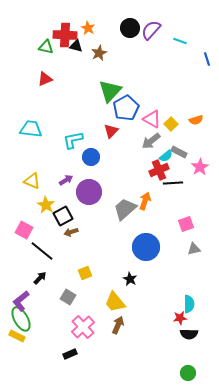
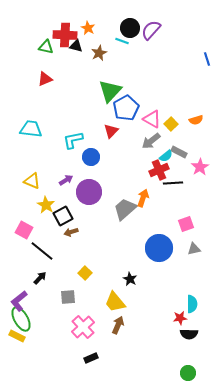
cyan line at (180, 41): moved 58 px left
orange arrow at (145, 201): moved 2 px left, 3 px up
blue circle at (146, 247): moved 13 px right, 1 px down
yellow square at (85, 273): rotated 24 degrees counterclockwise
gray square at (68, 297): rotated 35 degrees counterclockwise
purple L-shape at (21, 301): moved 2 px left
cyan semicircle at (189, 304): moved 3 px right
black rectangle at (70, 354): moved 21 px right, 4 px down
